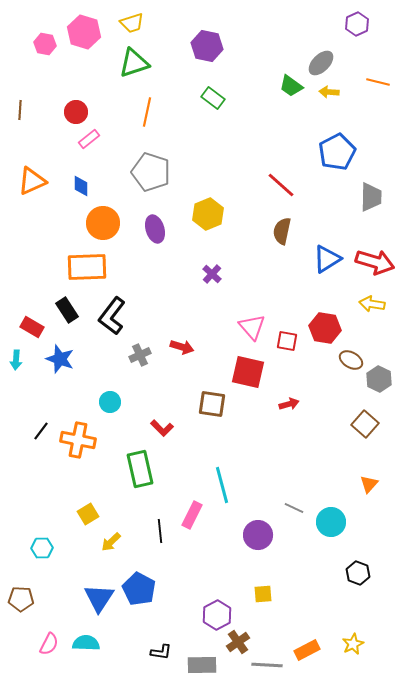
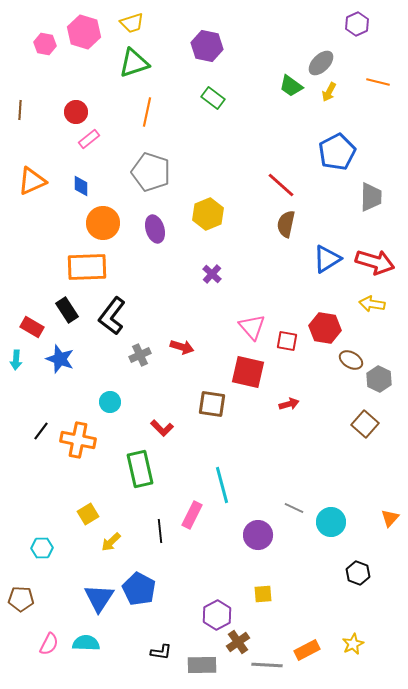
yellow arrow at (329, 92): rotated 66 degrees counterclockwise
brown semicircle at (282, 231): moved 4 px right, 7 px up
orange triangle at (369, 484): moved 21 px right, 34 px down
